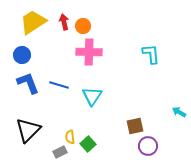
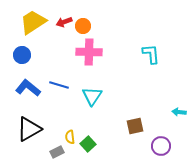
red arrow: rotated 98 degrees counterclockwise
blue L-shape: moved 5 px down; rotated 30 degrees counterclockwise
cyan arrow: rotated 24 degrees counterclockwise
black triangle: moved 1 px right, 1 px up; rotated 16 degrees clockwise
purple circle: moved 13 px right
gray rectangle: moved 3 px left
